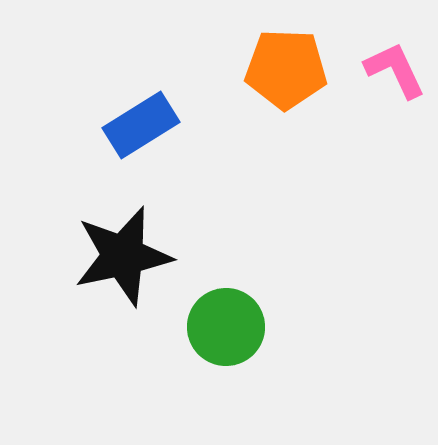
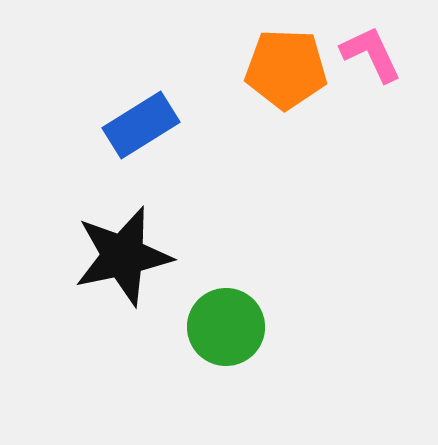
pink L-shape: moved 24 px left, 16 px up
